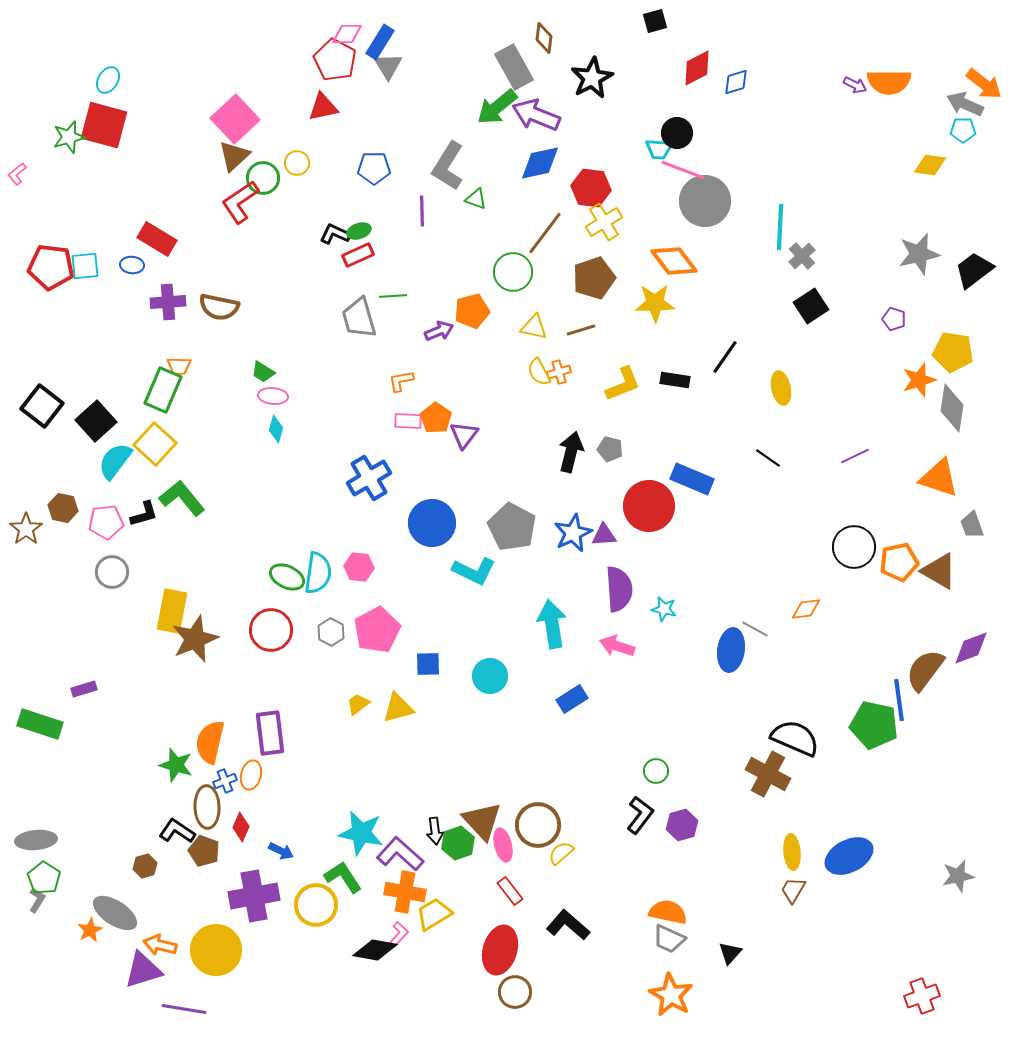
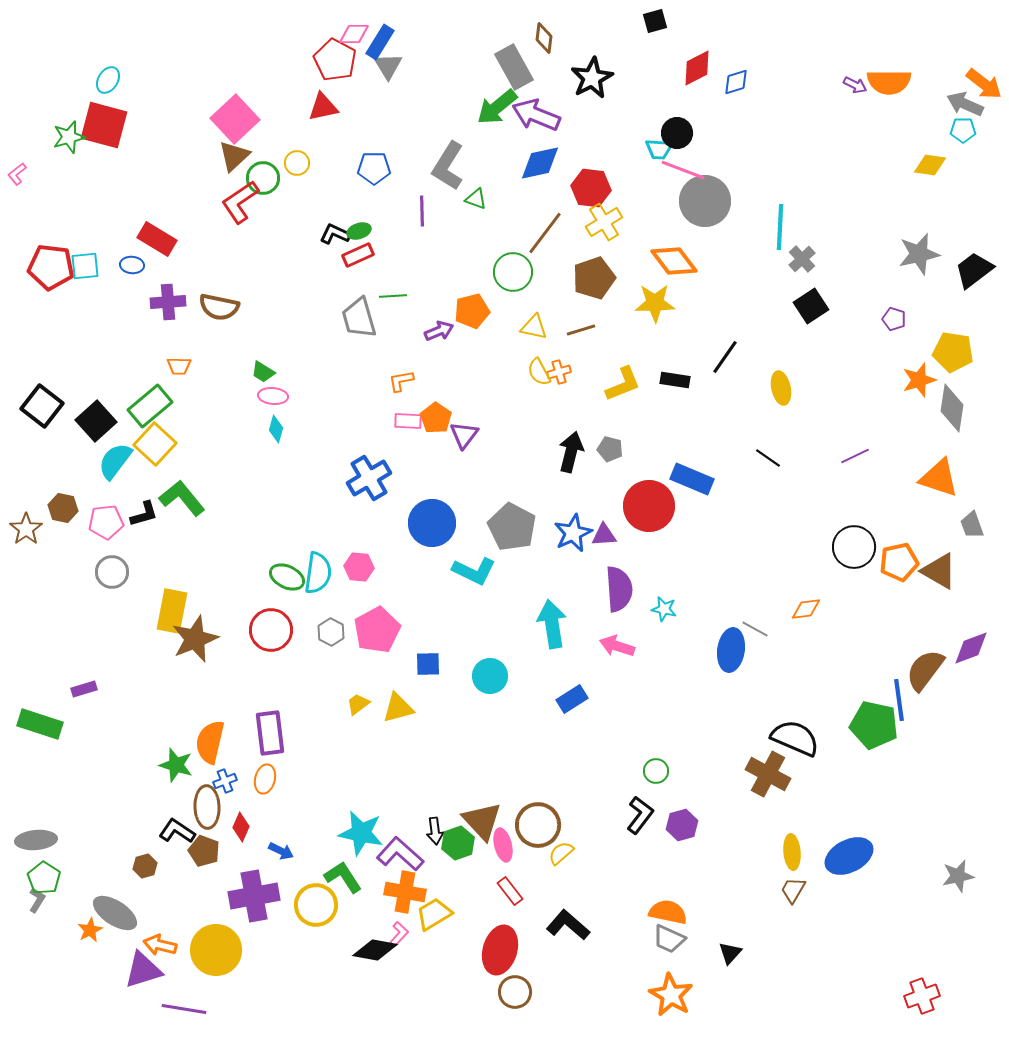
pink diamond at (347, 34): moved 7 px right
gray cross at (802, 256): moved 3 px down
green rectangle at (163, 390): moved 13 px left, 16 px down; rotated 27 degrees clockwise
orange ellipse at (251, 775): moved 14 px right, 4 px down
